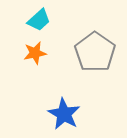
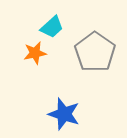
cyan trapezoid: moved 13 px right, 7 px down
blue star: rotated 12 degrees counterclockwise
